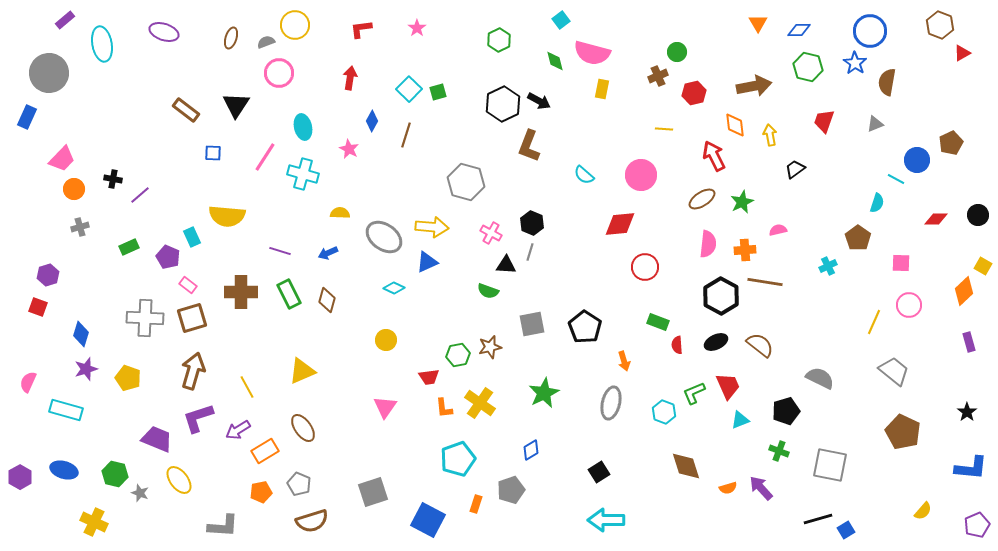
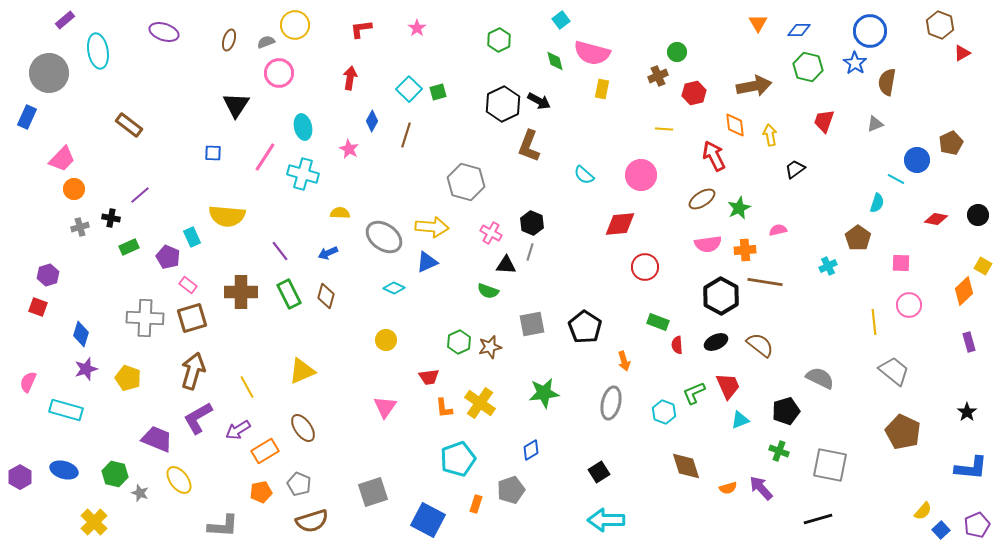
brown ellipse at (231, 38): moved 2 px left, 2 px down
cyan ellipse at (102, 44): moved 4 px left, 7 px down
brown rectangle at (186, 110): moved 57 px left, 15 px down
black cross at (113, 179): moved 2 px left, 39 px down
green star at (742, 202): moved 3 px left, 6 px down
red diamond at (936, 219): rotated 10 degrees clockwise
pink semicircle at (708, 244): rotated 76 degrees clockwise
purple line at (280, 251): rotated 35 degrees clockwise
brown diamond at (327, 300): moved 1 px left, 4 px up
yellow line at (874, 322): rotated 30 degrees counterclockwise
green hexagon at (458, 355): moved 1 px right, 13 px up; rotated 15 degrees counterclockwise
green star at (544, 393): rotated 20 degrees clockwise
purple L-shape at (198, 418): rotated 12 degrees counterclockwise
yellow cross at (94, 522): rotated 20 degrees clockwise
blue square at (846, 530): moved 95 px right; rotated 12 degrees counterclockwise
